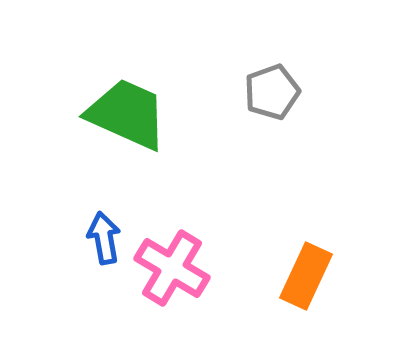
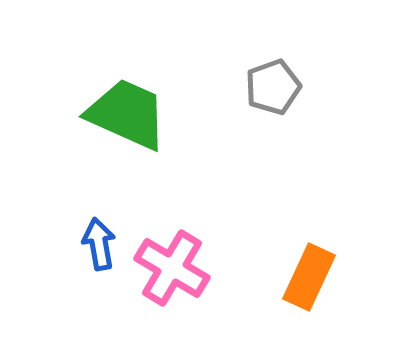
gray pentagon: moved 1 px right, 5 px up
blue arrow: moved 5 px left, 6 px down
orange rectangle: moved 3 px right, 1 px down
